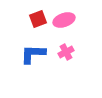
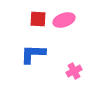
red square: rotated 24 degrees clockwise
pink cross: moved 8 px right, 19 px down
